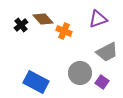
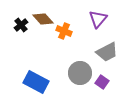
purple triangle: rotated 30 degrees counterclockwise
